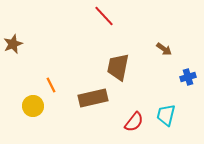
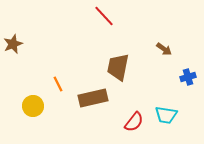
orange line: moved 7 px right, 1 px up
cyan trapezoid: rotated 95 degrees counterclockwise
